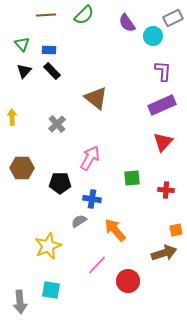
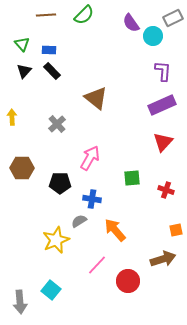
purple semicircle: moved 4 px right
red cross: rotated 14 degrees clockwise
yellow star: moved 8 px right, 6 px up
brown arrow: moved 1 px left, 6 px down
cyan square: rotated 30 degrees clockwise
